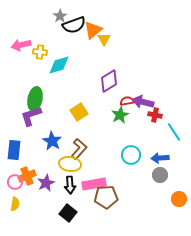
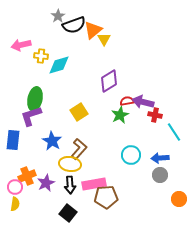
gray star: moved 2 px left
yellow cross: moved 1 px right, 4 px down
blue rectangle: moved 1 px left, 10 px up
pink circle: moved 5 px down
